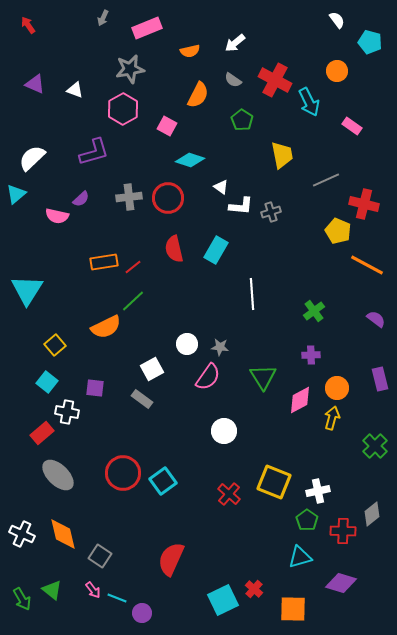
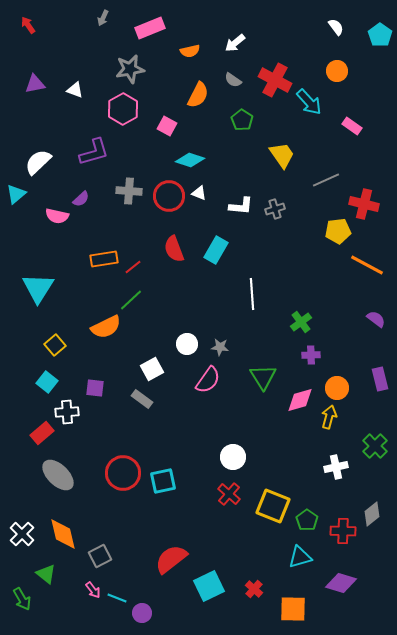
white semicircle at (337, 20): moved 1 px left, 7 px down
pink rectangle at (147, 28): moved 3 px right
cyan pentagon at (370, 42): moved 10 px right, 7 px up; rotated 20 degrees clockwise
purple triangle at (35, 84): rotated 35 degrees counterclockwise
cyan arrow at (309, 102): rotated 16 degrees counterclockwise
yellow trapezoid at (282, 155): rotated 24 degrees counterclockwise
white semicircle at (32, 158): moved 6 px right, 4 px down
white triangle at (221, 187): moved 22 px left, 6 px down; rotated 14 degrees counterclockwise
gray cross at (129, 197): moved 6 px up; rotated 10 degrees clockwise
red circle at (168, 198): moved 1 px right, 2 px up
gray cross at (271, 212): moved 4 px right, 3 px up
yellow pentagon at (338, 231): rotated 30 degrees counterclockwise
red semicircle at (174, 249): rotated 8 degrees counterclockwise
orange rectangle at (104, 262): moved 3 px up
cyan triangle at (27, 290): moved 11 px right, 2 px up
green line at (133, 301): moved 2 px left, 1 px up
green cross at (314, 311): moved 13 px left, 11 px down
pink semicircle at (208, 377): moved 3 px down
pink diamond at (300, 400): rotated 12 degrees clockwise
white cross at (67, 412): rotated 15 degrees counterclockwise
yellow arrow at (332, 418): moved 3 px left, 1 px up
white circle at (224, 431): moved 9 px right, 26 px down
cyan square at (163, 481): rotated 24 degrees clockwise
yellow square at (274, 482): moved 1 px left, 24 px down
white cross at (318, 491): moved 18 px right, 24 px up
white cross at (22, 534): rotated 20 degrees clockwise
gray square at (100, 556): rotated 30 degrees clockwise
red semicircle at (171, 559): rotated 28 degrees clockwise
green triangle at (52, 590): moved 6 px left, 16 px up
cyan square at (223, 600): moved 14 px left, 14 px up
